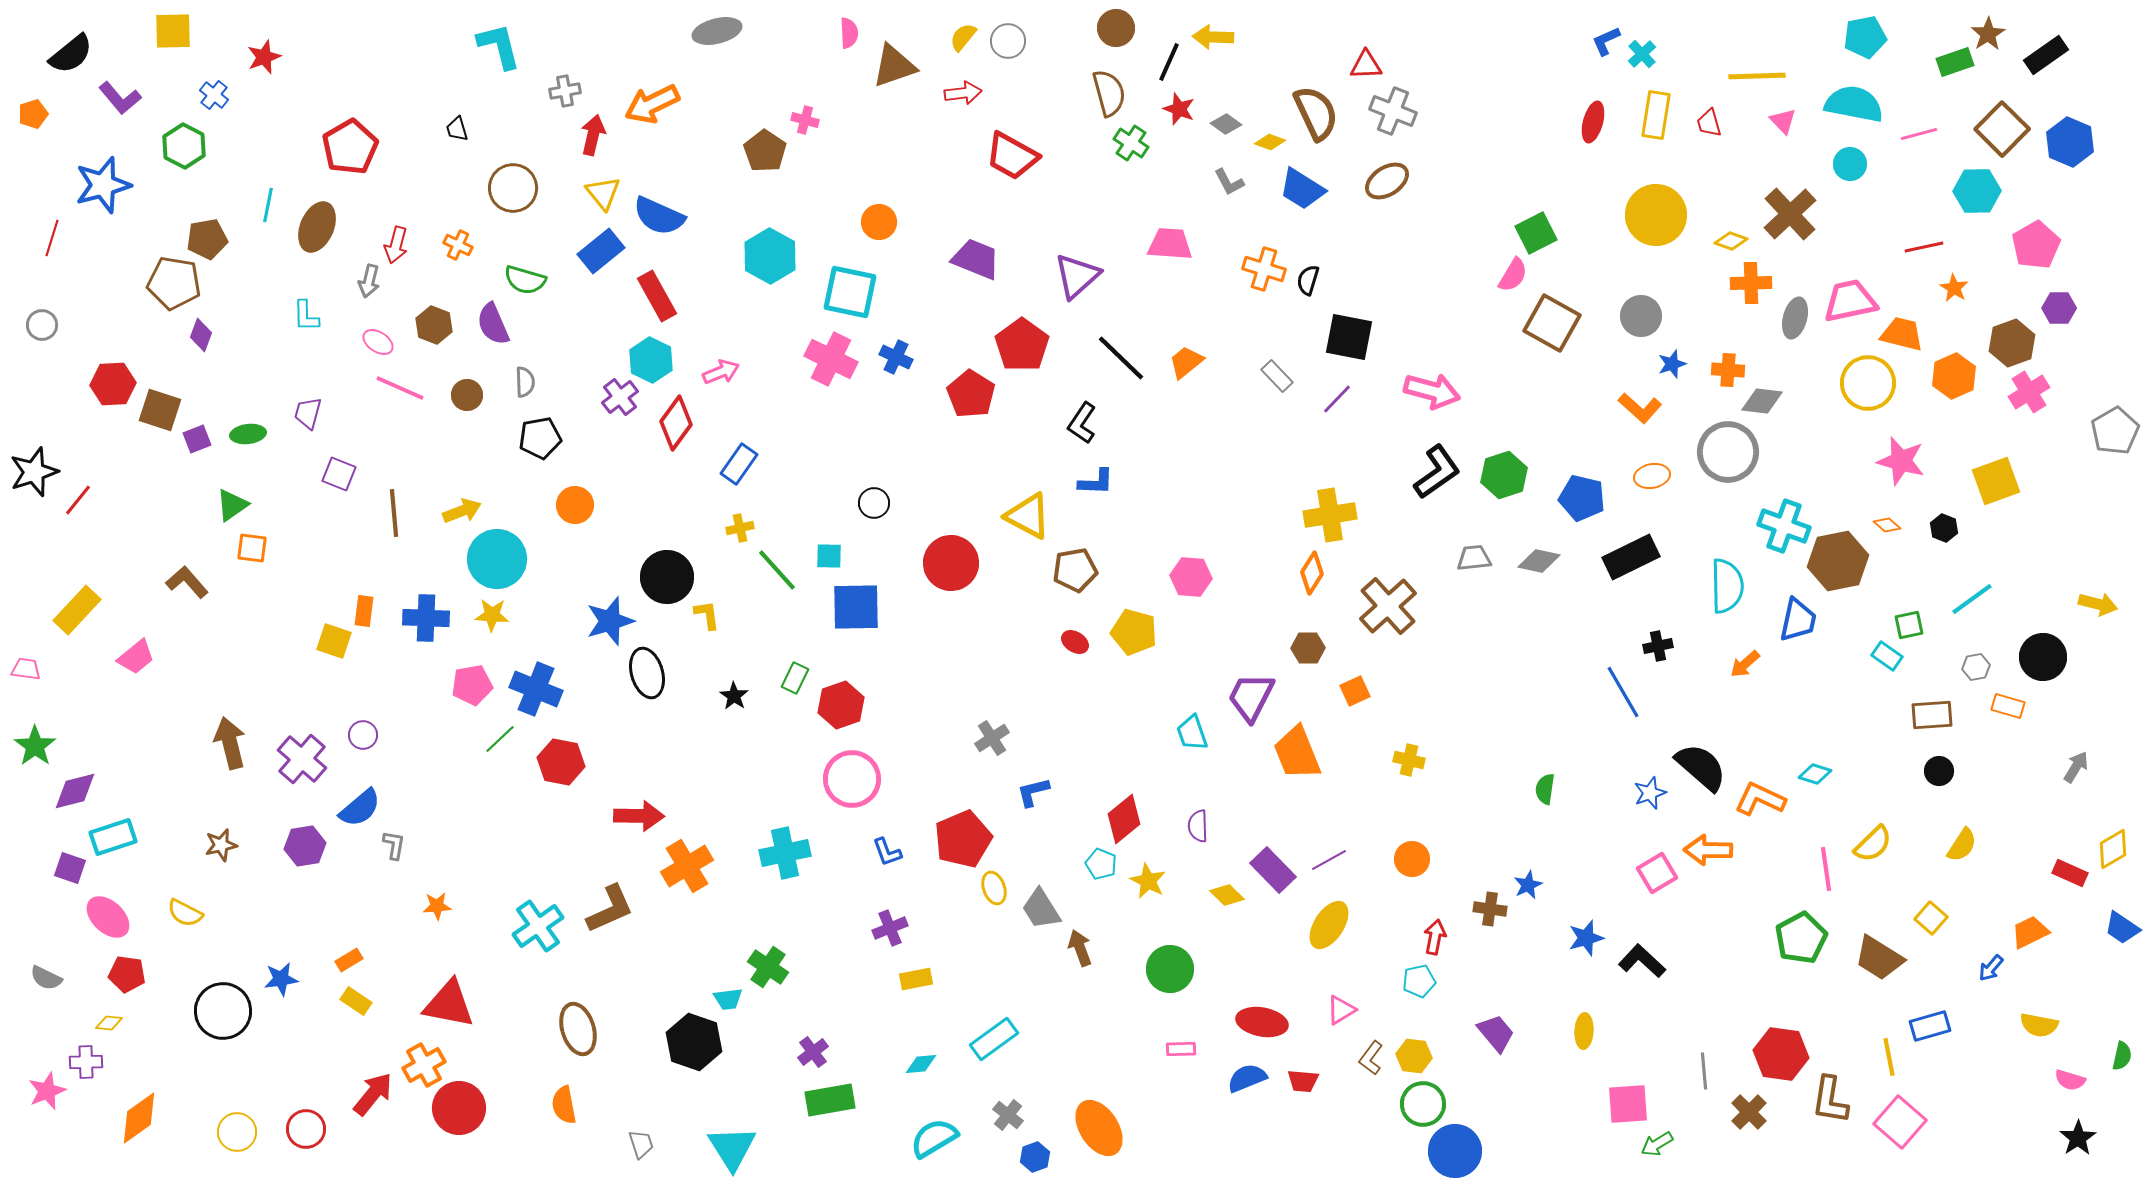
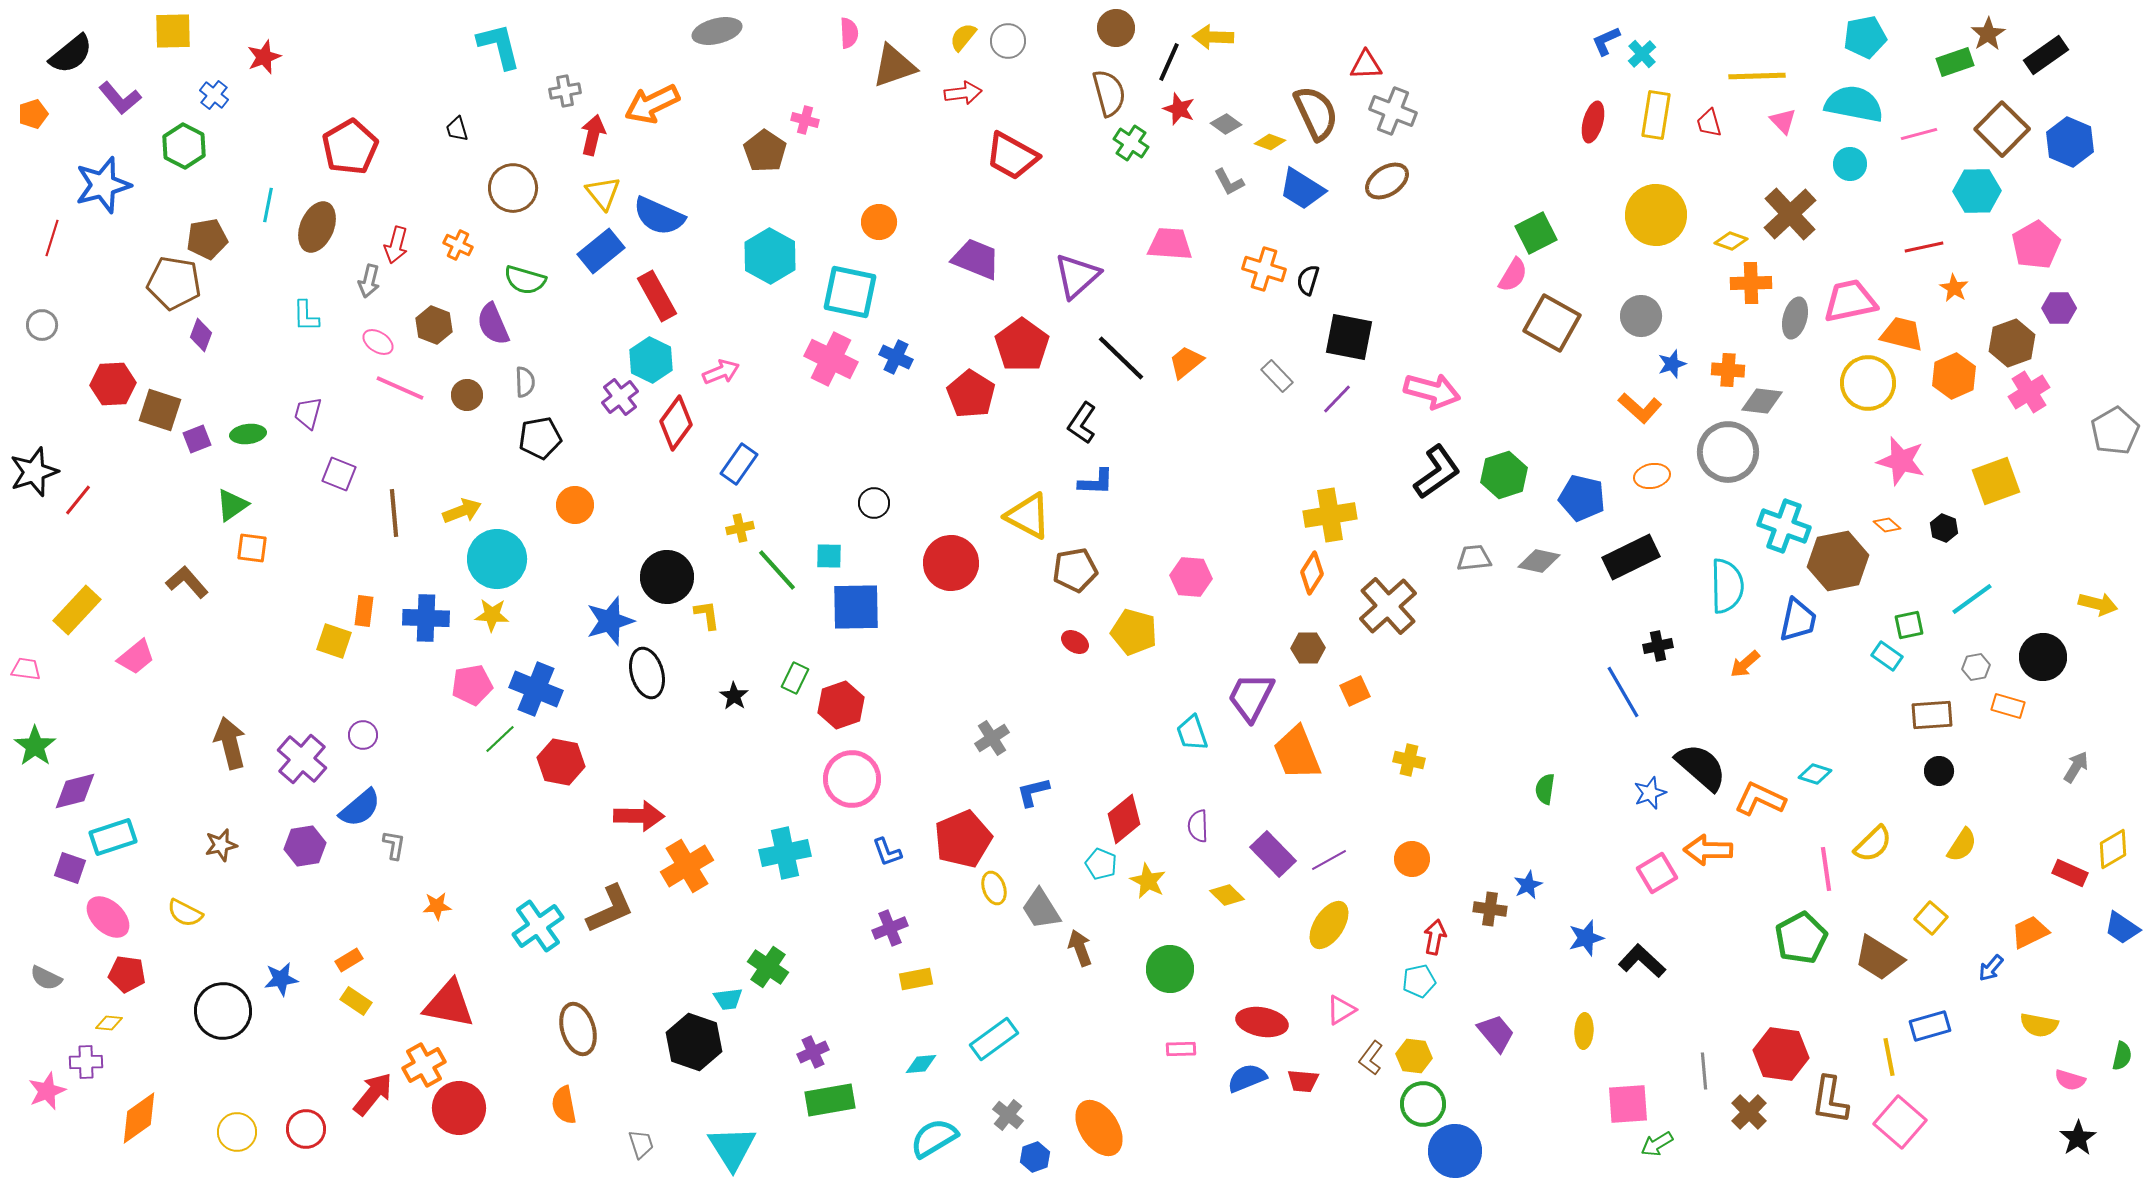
purple rectangle at (1273, 870): moved 16 px up
purple cross at (813, 1052): rotated 12 degrees clockwise
